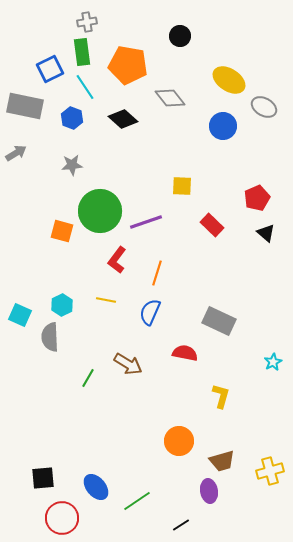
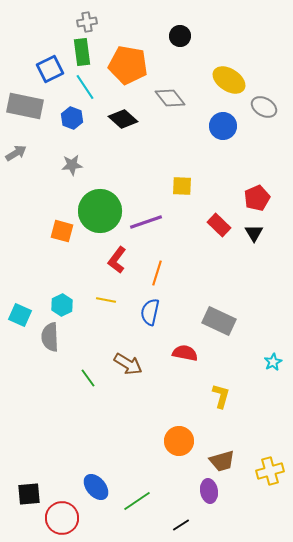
red rectangle at (212, 225): moved 7 px right
black triangle at (266, 233): moved 12 px left; rotated 18 degrees clockwise
blue semicircle at (150, 312): rotated 12 degrees counterclockwise
green line at (88, 378): rotated 66 degrees counterclockwise
black square at (43, 478): moved 14 px left, 16 px down
